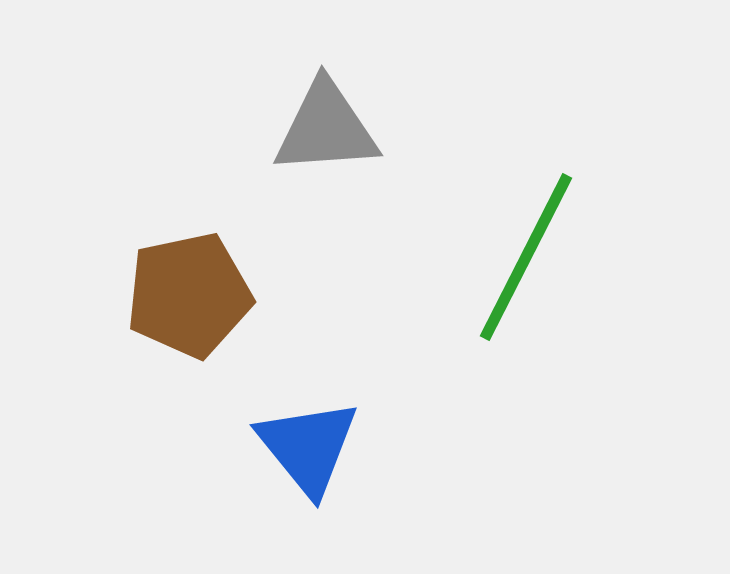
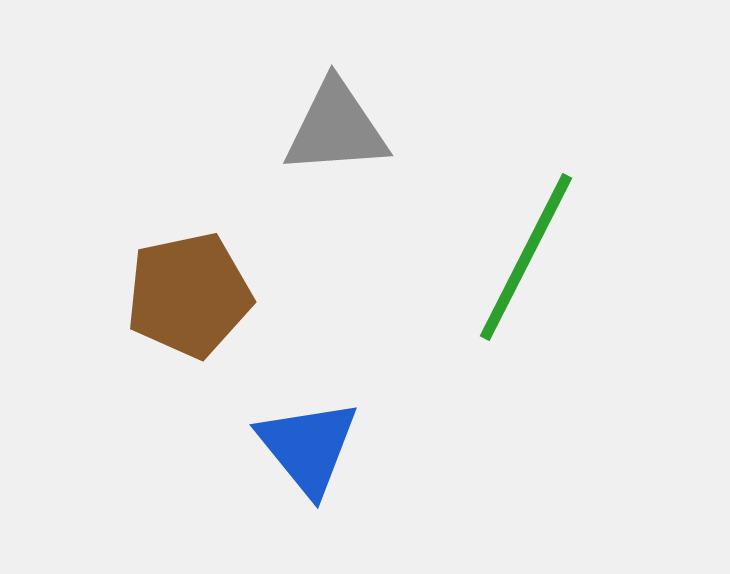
gray triangle: moved 10 px right
